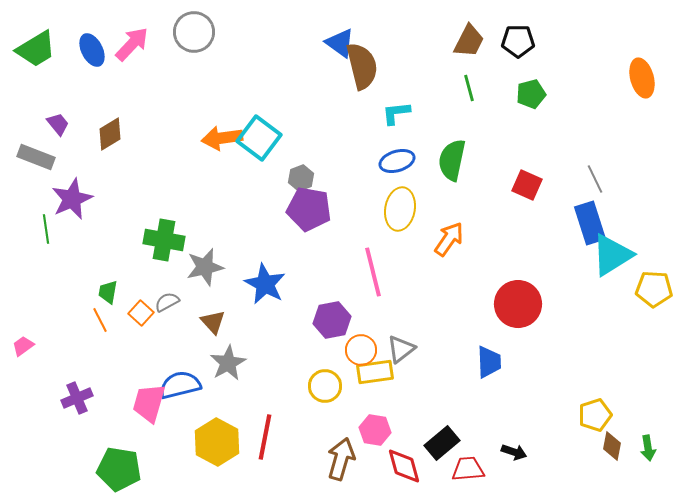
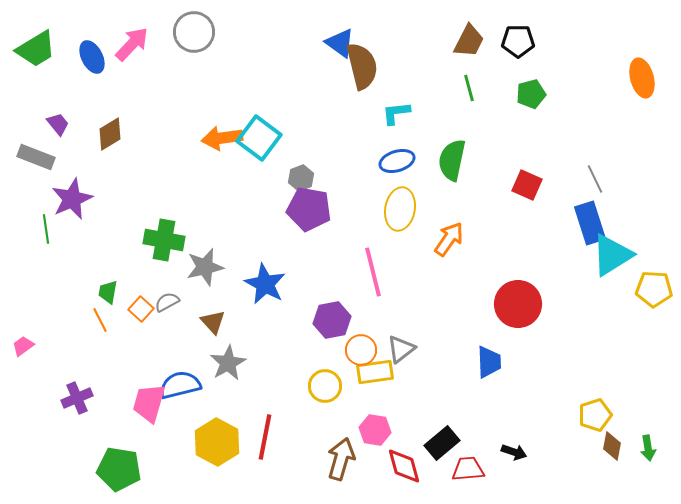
blue ellipse at (92, 50): moved 7 px down
orange square at (141, 313): moved 4 px up
